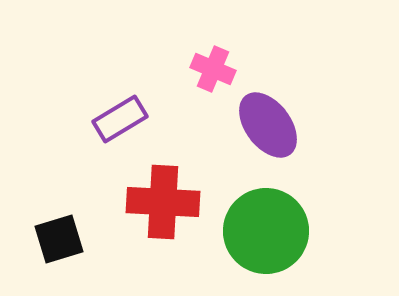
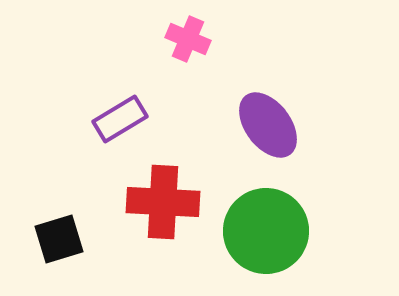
pink cross: moved 25 px left, 30 px up
